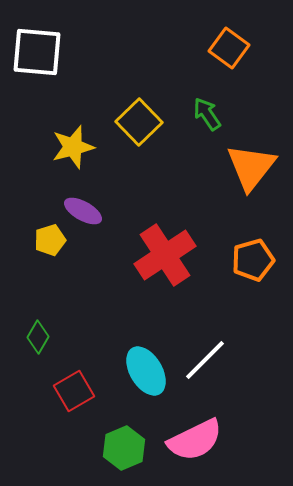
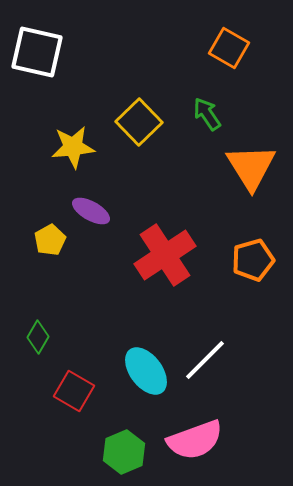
orange square: rotated 6 degrees counterclockwise
white square: rotated 8 degrees clockwise
yellow star: rotated 9 degrees clockwise
orange triangle: rotated 10 degrees counterclockwise
purple ellipse: moved 8 px right
yellow pentagon: rotated 12 degrees counterclockwise
cyan ellipse: rotated 6 degrees counterclockwise
red square: rotated 30 degrees counterclockwise
pink semicircle: rotated 6 degrees clockwise
green hexagon: moved 4 px down
